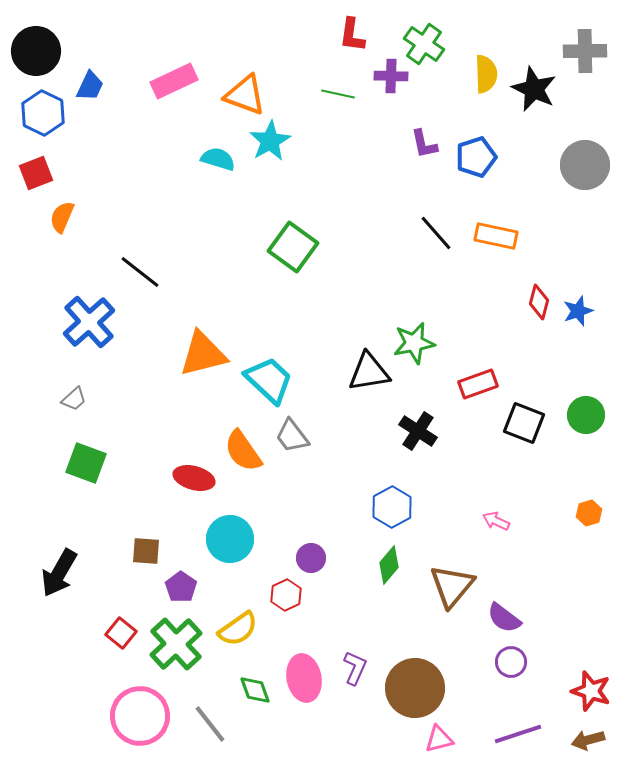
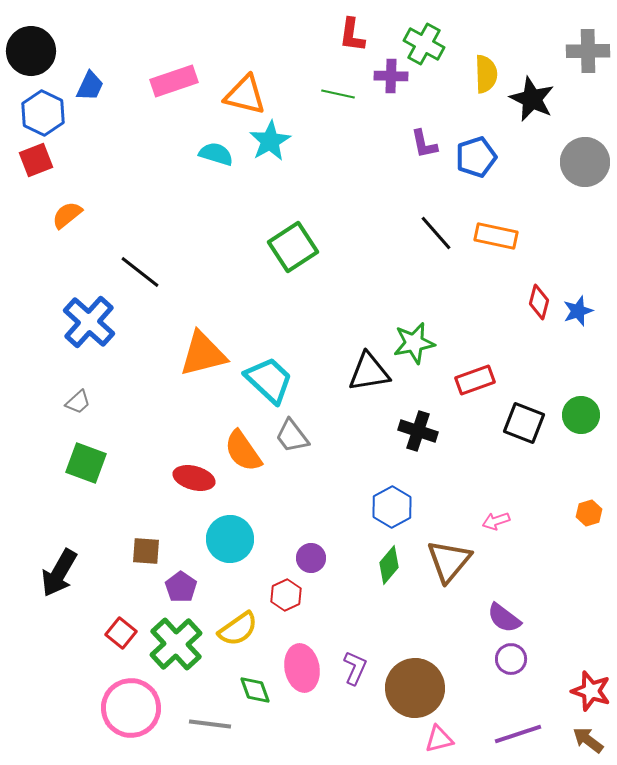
green cross at (424, 44): rotated 6 degrees counterclockwise
black circle at (36, 51): moved 5 px left
gray cross at (585, 51): moved 3 px right
pink rectangle at (174, 81): rotated 6 degrees clockwise
black star at (534, 89): moved 2 px left, 10 px down
orange triangle at (245, 95): rotated 6 degrees counterclockwise
cyan semicircle at (218, 159): moved 2 px left, 5 px up
gray circle at (585, 165): moved 3 px up
red square at (36, 173): moved 13 px up
orange semicircle at (62, 217): moved 5 px right, 2 px up; rotated 28 degrees clockwise
green square at (293, 247): rotated 21 degrees clockwise
blue cross at (89, 322): rotated 6 degrees counterclockwise
red rectangle at (478, 384): moved 3 px left, 4 px up
gray trapezoid at (74, 399): moved 4 px right, 3 px down
green circle at (586, 415): moved 5 px left
black cross at (418, 431): rotated 15 degrees counterclockwise
pink arrow at (496, 521): rotated 44 degrees counterclockwise
brown triangle at (452, 586): moved 3 px left, 25 px up
purple circle at (511, 662): moved 3 px up
pink ellipse at (304, 678): moved 2 px left, 10 px up
pink circle at (140, 716): moved 9 px left, 8 px up
gray line at (210, 724): rotated 45 degrees counterclockwise
brown arrow at (588, 740): rotated 52 degrees clockwise
